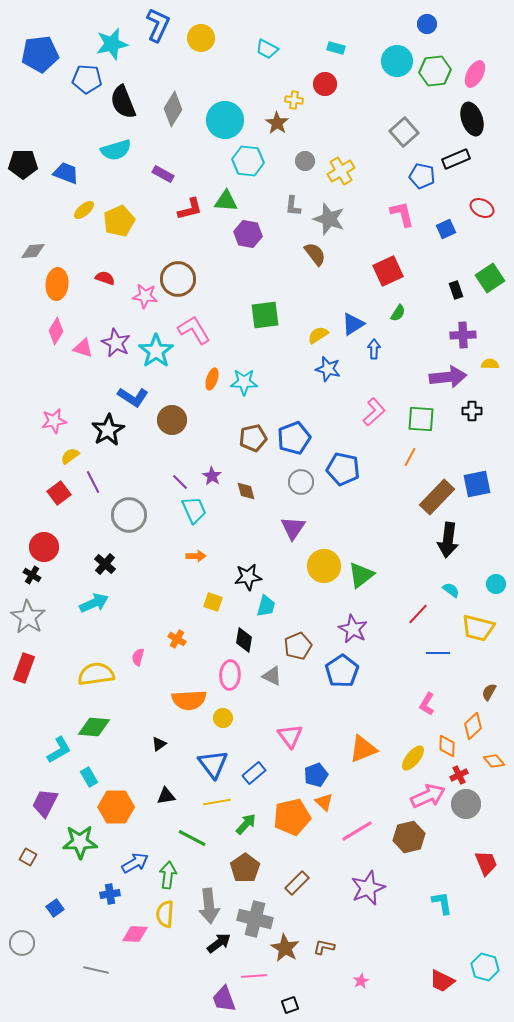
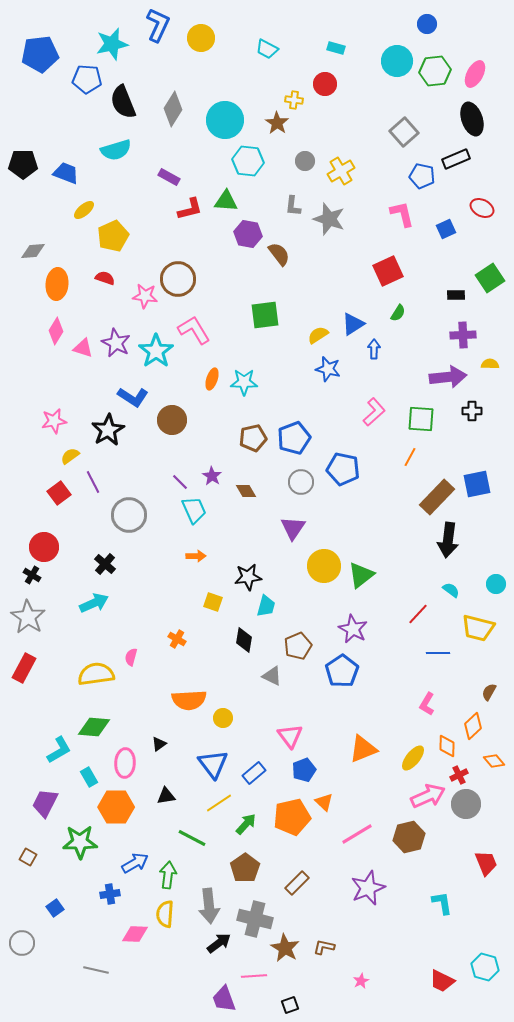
purple rectangle at (163, 174): moved 6 px right, 3 px down
yellow pentagon at (119, 221): moved 6 px left, 15 px down
brown semicircle at (315, 254): moved 36 px left
black rectangle at (456, 290): moved 5 px down; rotated 72 degrees counterclockwise
brown diamond at (246, 491): rotated 15 degrees counterclockwise
pink semicircle at (138, 657): moved 7 px left
red rectangle at (24, 668): rotated 8 degrees clockwise
pink ellipse at (230, 675): moved 105 px left, 88 px down
blue pentagon at (316, 775): moved 12 px left, 5 px up
yellow line at (217, 802): moved 2 px right, 1 px down; rotated 24 degrees counterclockwise
pink line at (357, 831): moved 3 px down
